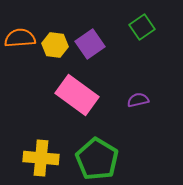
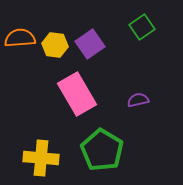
pink rectangle: moved 1 px up; rotated 24 degrees clockwise
green pentagon: moved 5 px right, 9 px up
